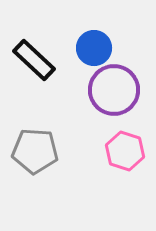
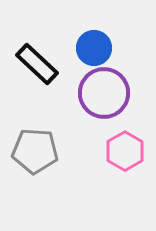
black rectangle: moved 3 px right, 4 px down
purple circle: moved 10 px left, 3 px down
pink hexagon: rotated 12 degrees clockwise
